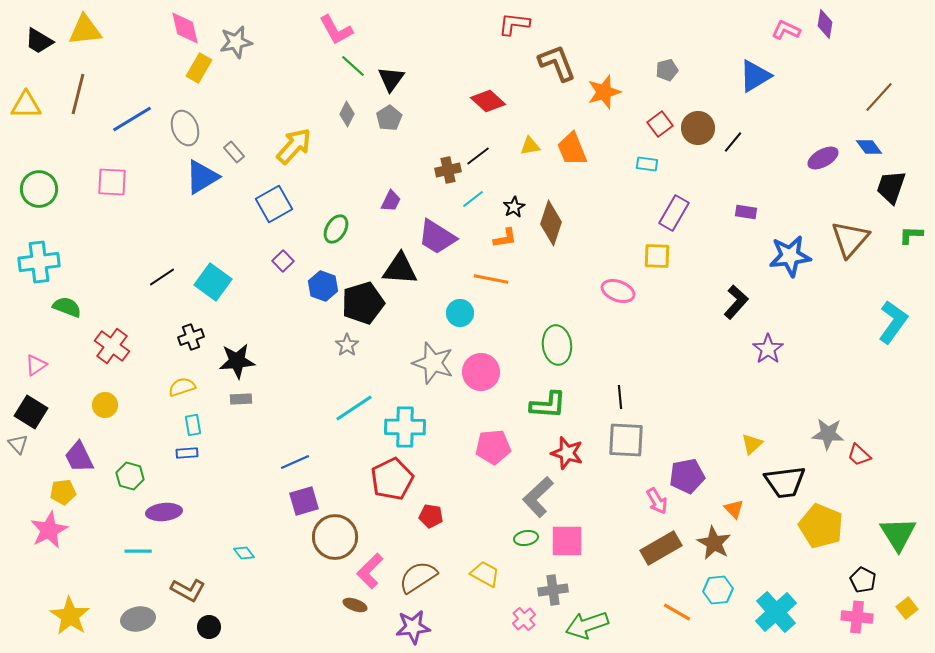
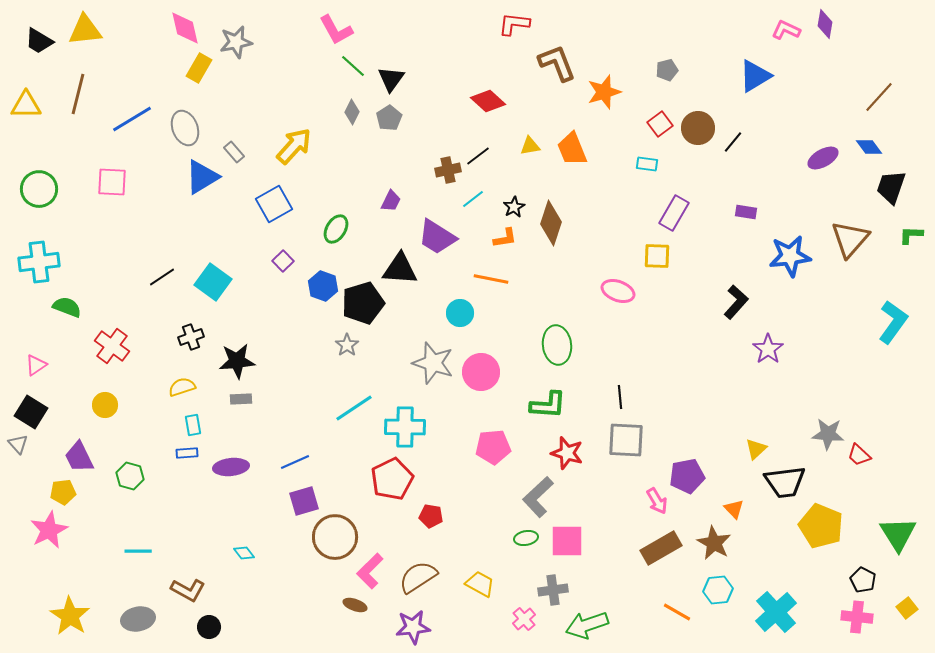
gray diamond at (347, 114): moved 5 px right, 2 px up
yellow triangle at (752, 444): moved 4 px right, 5 px down
purple ellipse at (164, 512): moved 67 px right, 45 px up
yellow trapezoid at (485, 574): moved 5 px left, 10 px down
